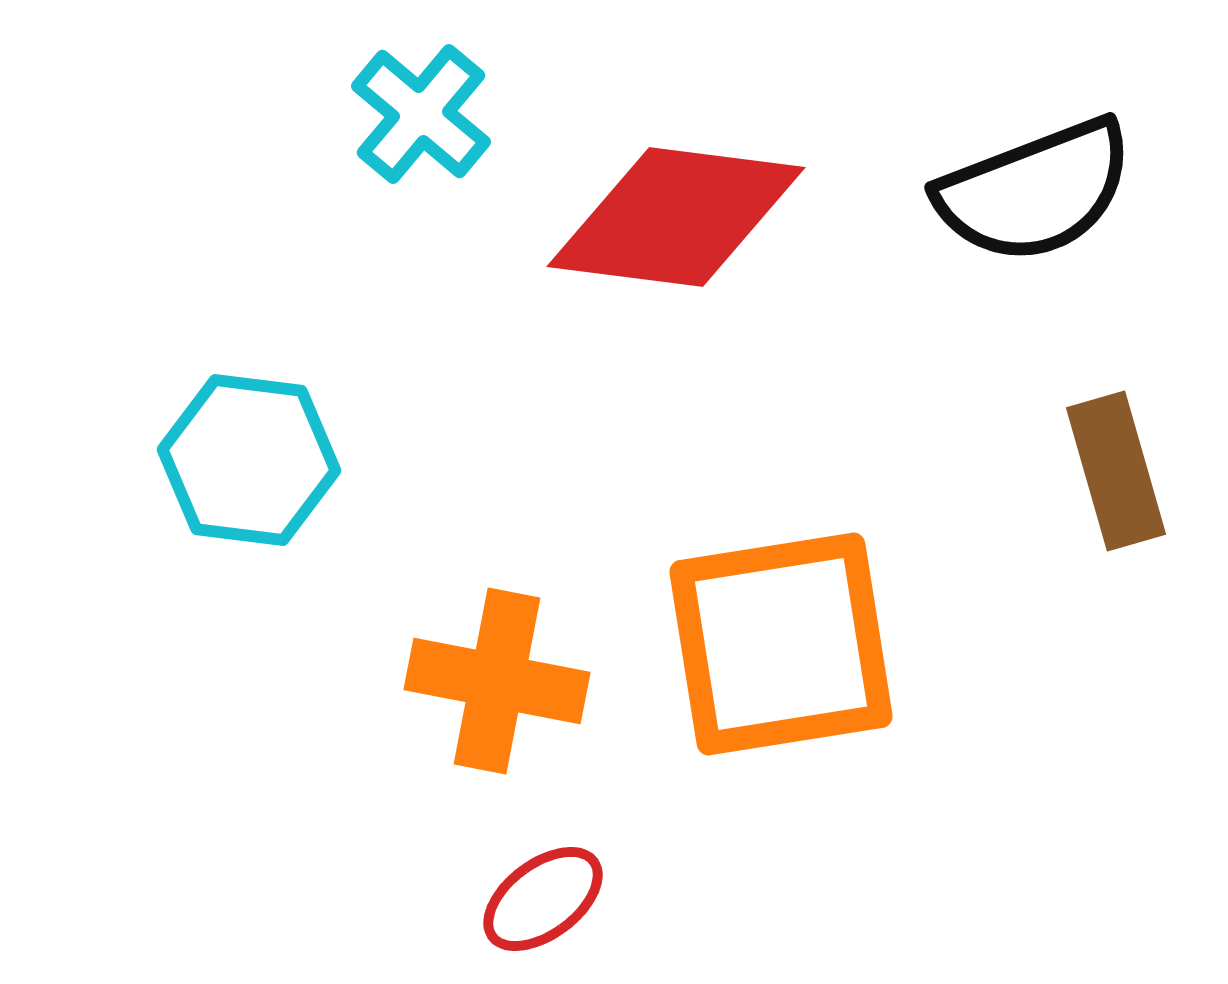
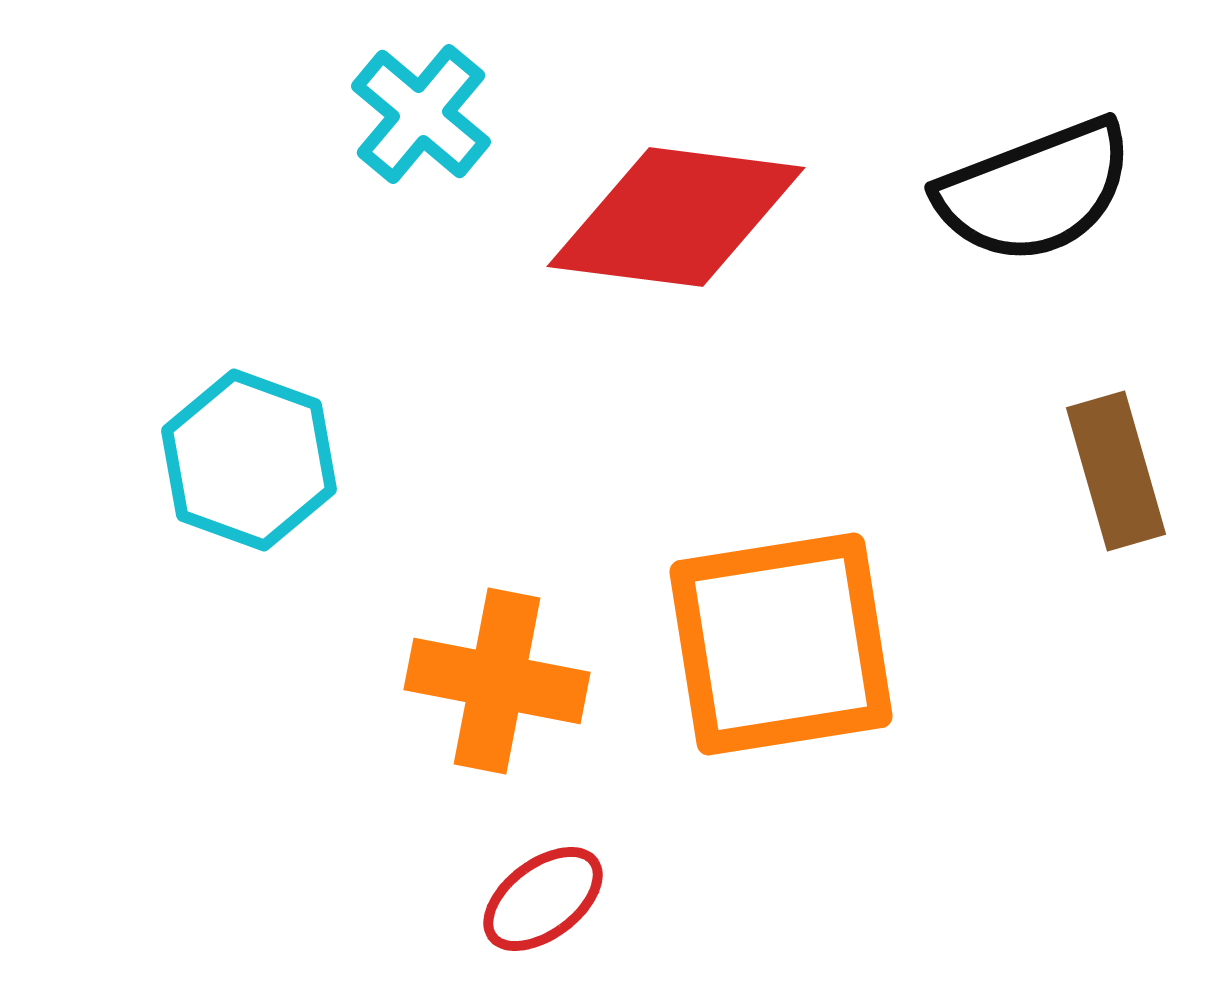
cyan hexagon: rotated 13 degrees clockwise
